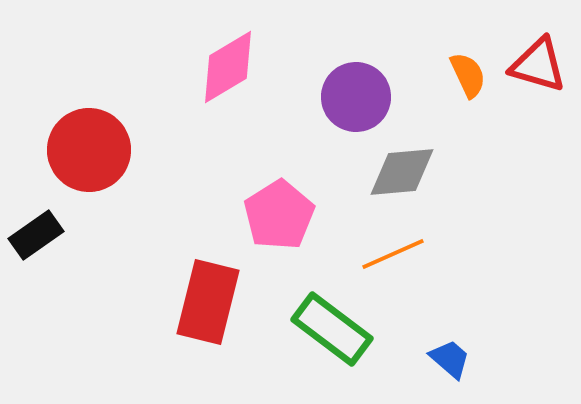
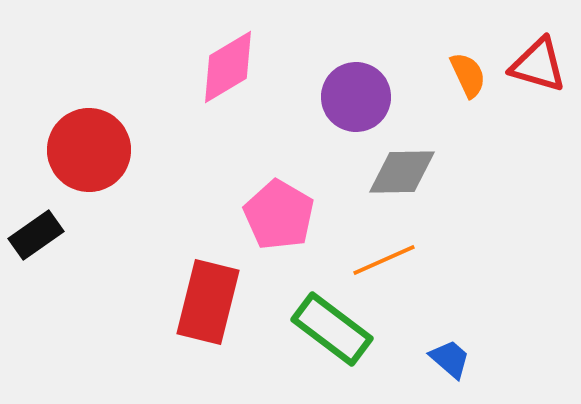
gray diamond: rotated 4 degrees clockwise
pink pentagon: rotated 10 degrees counterclockwise
orange line: moved 9 px left, 6 px down
